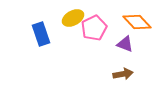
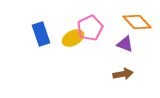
yellow ellipse: moved 20 px down
pink pentagon: moved 4 px left
